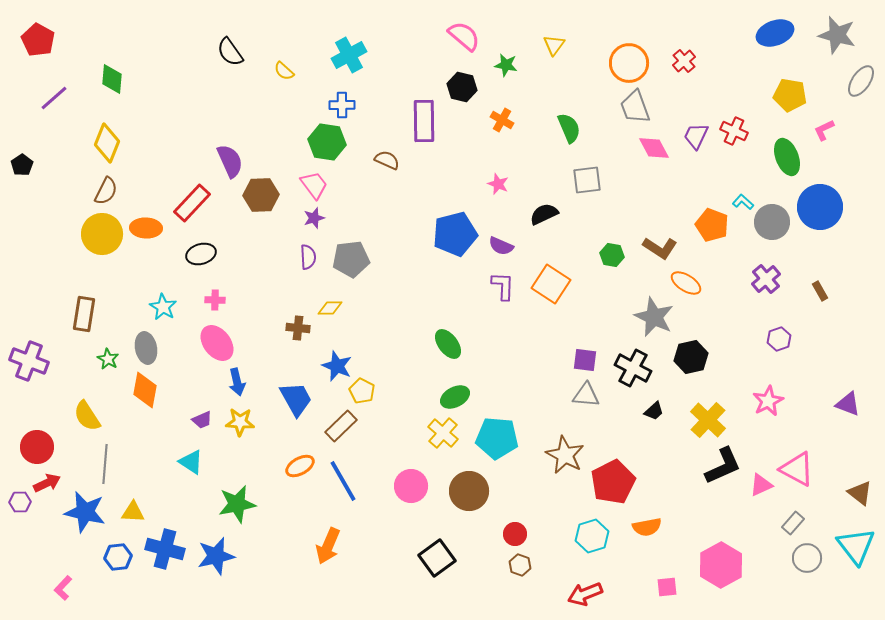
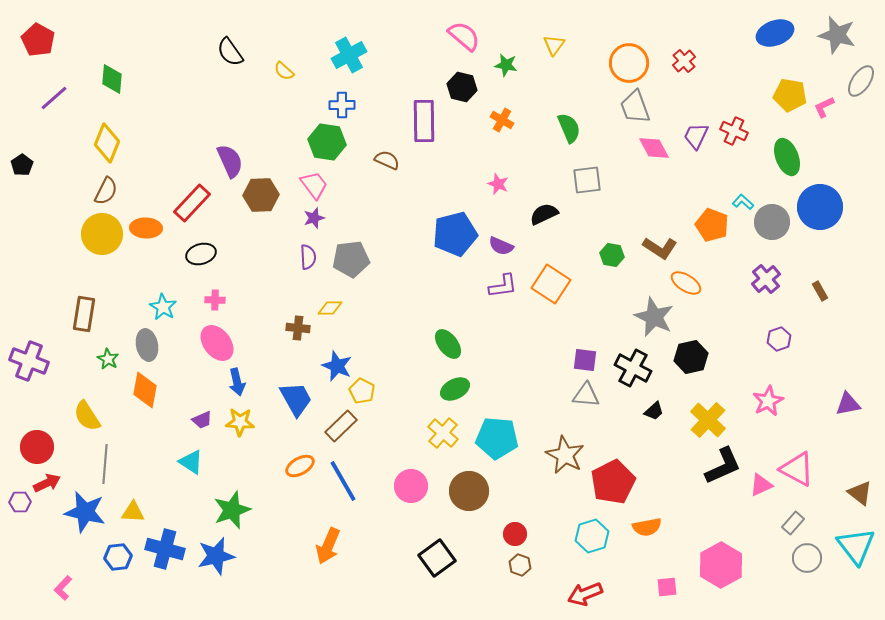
pink L-shape at (824, 130): moved 23 px up
purple L-shape at (503, 286): rotated 80 degrees clockwise
gray ellipse at (146, 348): moved 1 px right, 3 px up
green ellipse at (455, 397): moved 8 px up
purple triangle at (848, 404): rotated 32 degrees counterclockwise
green star at (237, 504): moved 5 px left, 6 px down; rotated 9 degrees counterclockwise
